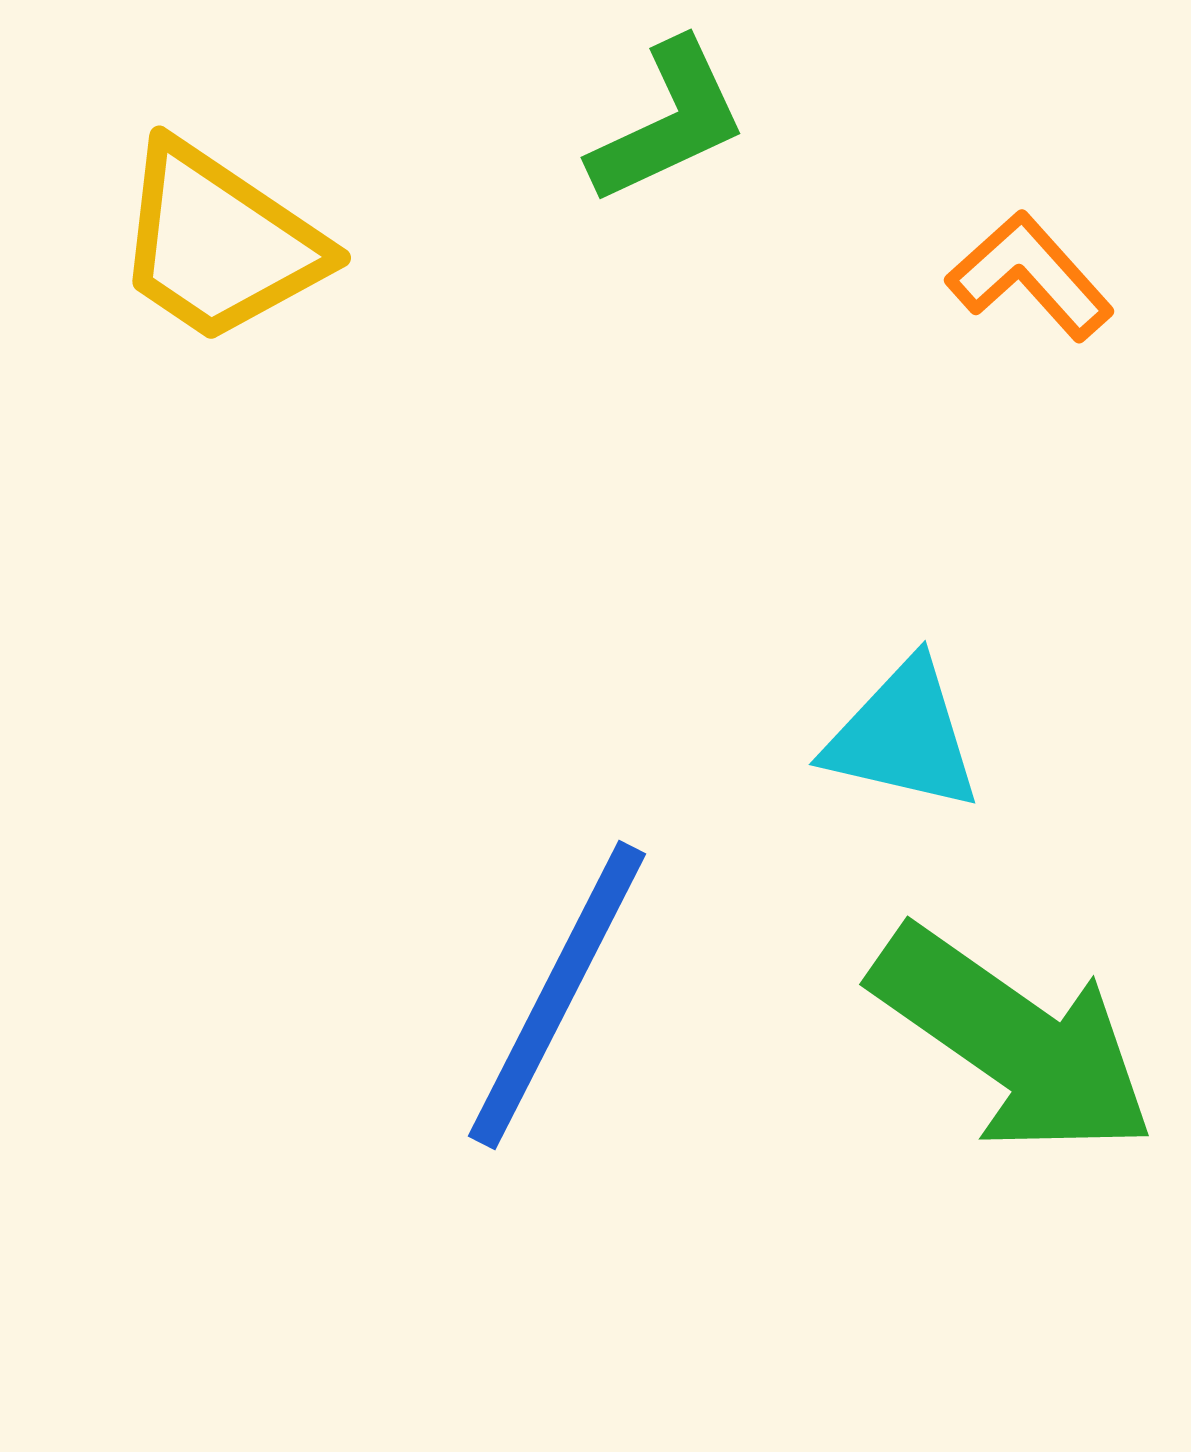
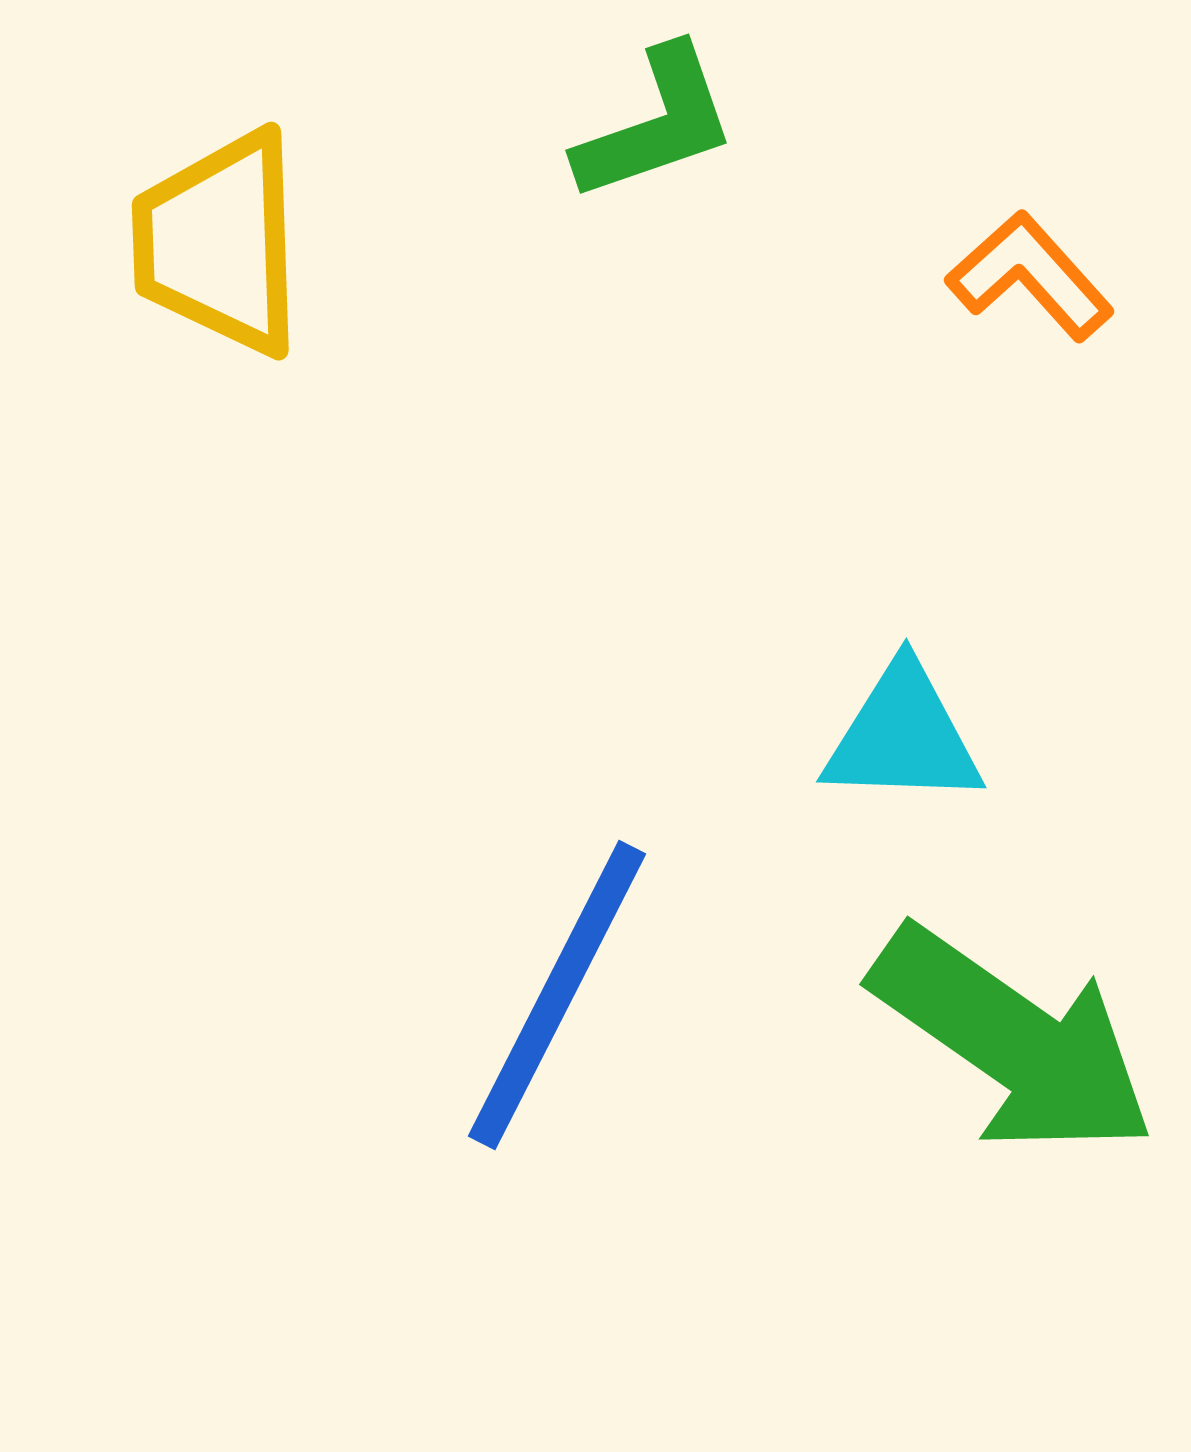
green L-shape: moved 12 px left, 2 px down; rotated 6 degrees clockwise
yellow trapezoid: rotated 54 degrees clockwise
cyan triangle: rotated 11 degrees counterclockwise
